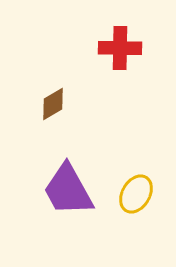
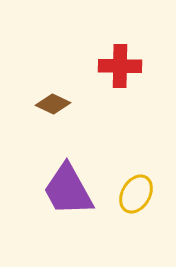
red cross: moved 18 px down
brown diamond: rotated 56 degrees clockwise
